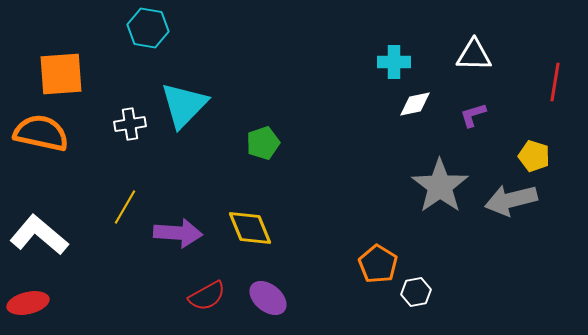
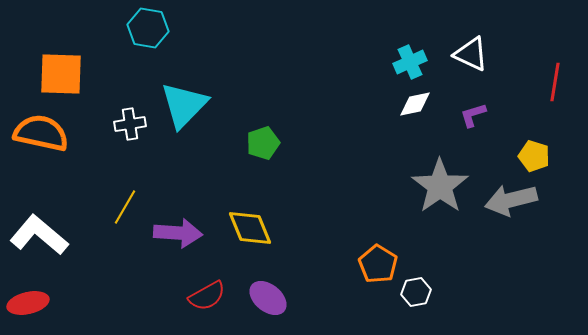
white triangle: moved 3 px left, 1 px up; rotated 24 degrees clockwise
cyan cross: moved 16 px right; rotated 24 degrees counterclockwise
orange square: rotated 6 degrees clockwise
